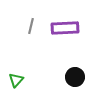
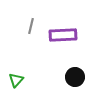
purple rectangle: moved 2 px left, 7 px down
